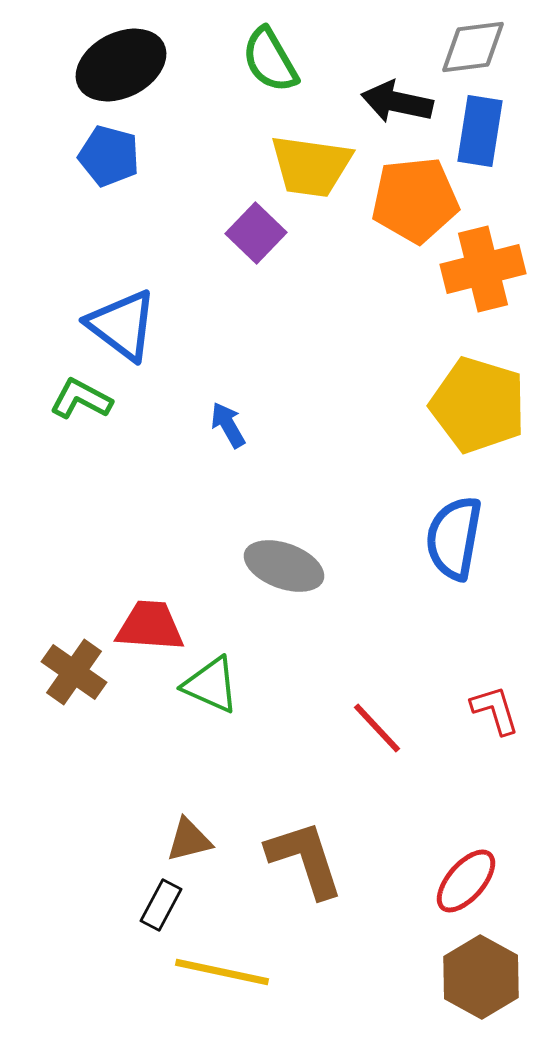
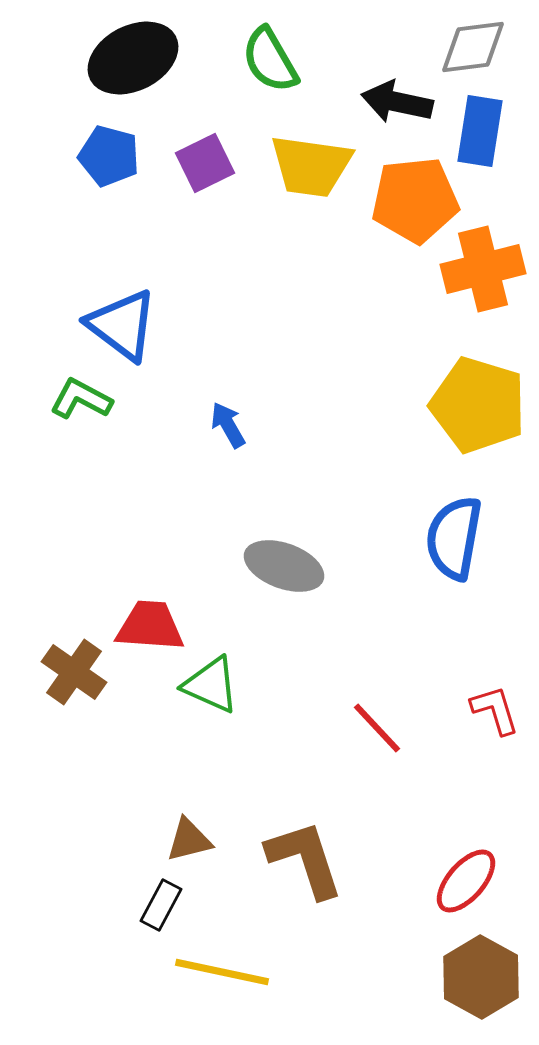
black ellipse: moved 12 px right, 7 px up
purple square: moved 51 px left, 70 px up; rotated 20 degrees clockwise
